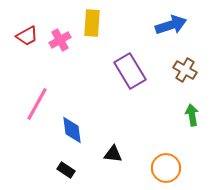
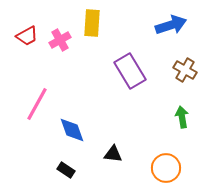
green arrow: moved 10 px left, 2 px down
blue diamond: rotated 12 degrees counterclockwise
